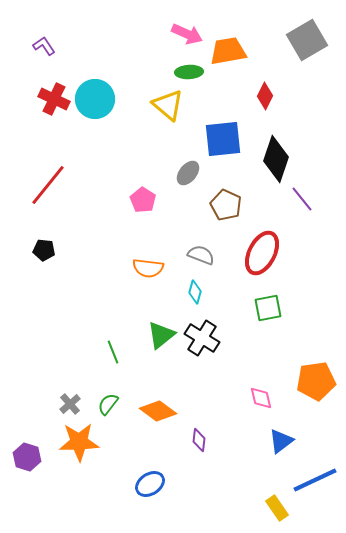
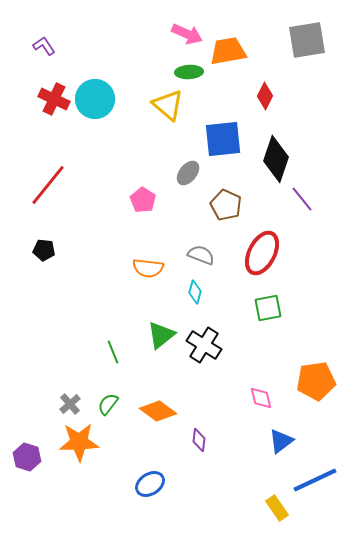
gray square: rotated 21 degrees clockwise
black cross: moved 2 px right, 7 px down
